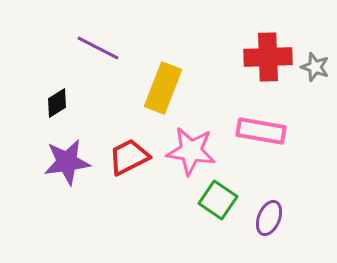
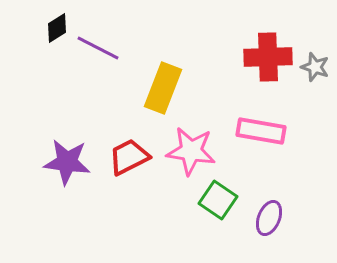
black diamond: moved 75 px up
purple star: rotated 15 degrees clockwise
